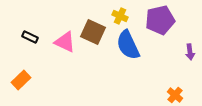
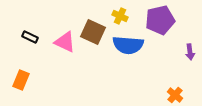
blue semicircle: rotated 60 degrees counterclockwise
orange rectangle: rotated 24 degrees counterclockwise
